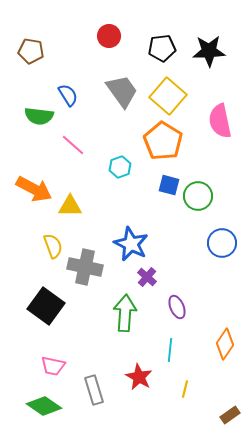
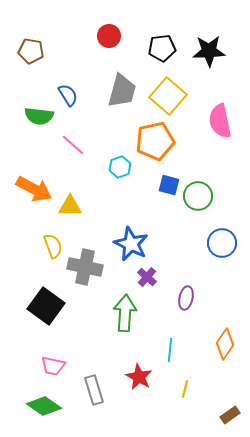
gray trapezoid: rotated 51 degrees clockwise
orange pentagon: moved 8 px left; rotated 27 degrees clockwise
purple ellipse: moved 9 px right, 9 px up; rotated 35 degrees clockwise
